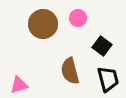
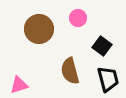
brown circle: moved 4 px left, 5 px down
